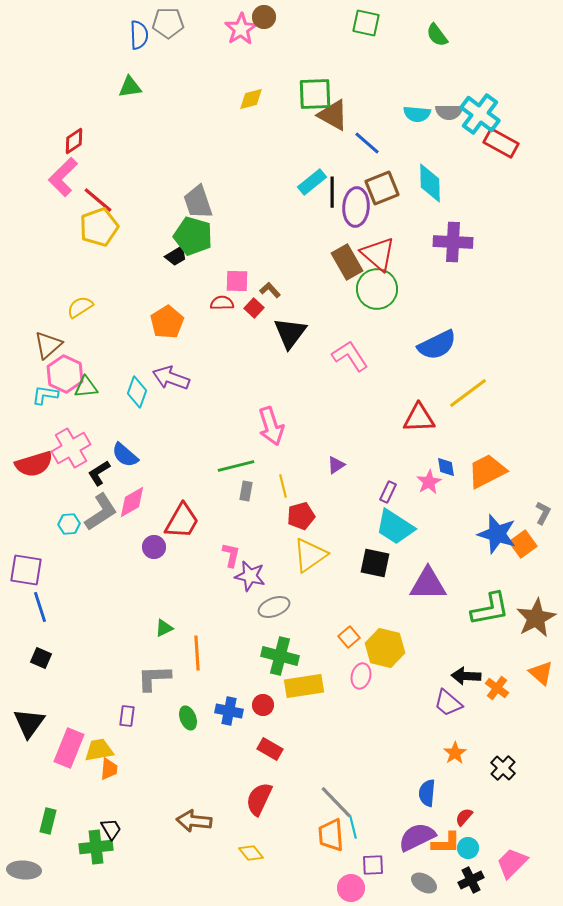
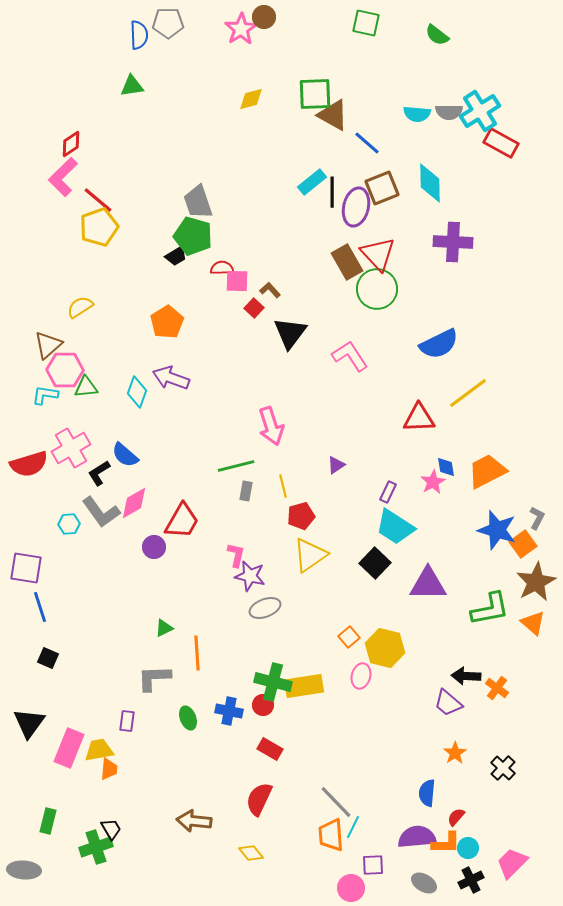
green semicircle at (437, 35): rotated 15 degrees counterclockwise
green triangle at (130, 87): moved 2 px right, 1 px up
cyan cross at (480, 114): moved 3 px up; rotated 21 degrees clockwise
red diamond at (74, 141): moved 3 px left, 3 px down
purple ellipse at (356, 207): rotated 9 degrees clockwise
red triangle at (378, 254): rotated 6 degrees clockwise
red semicircle at (222, 303): moved 35 px up
blue semicircle at (437, 345): moved 2 px right, 1 px up
pink hexagon at (65, 374): moved 4 px up; rotated 24 degrees counterclockwise
red semicircle at (34, 464): moved 5 px left
pink star at (429, 482): moved 4 px right
pink diamond at (132, 502): moved 2 px right, 1 px down
gray L-shape at (101, 512): rotated 87 degrees clockwise
gray L-shape at (543, 513): moved 6 px left, 5 px down
blue star at (497, 534): moved 4 px up
pink L-shape at (231, 555): moved 5 px right
black square at (375, 563): rotated 32 degrees clockwise
purple square at (26, 570): moved 2 px up
gray ellipse at (274, 607): moved 9 px left, 1 px down
brown star at (536, 618): moved 36 px up
green cross at (280, 656): moved 7 px left, 26 px down
black square at (41, 658): moved 7 px right
orange triangle at (541, 673): moved 8 px left, 50 px up
purple rectangle at (127, 716): moved 5 px down
red semicircle at (464, 817): moved 8 px left
cyan line at (353, 827): rotated 40 degrees clockwise
purple semicircle at (417, 837): rotated 21 degrees clockwise
green cross at (96, 847): rotated 12 degrees counterclockwise
